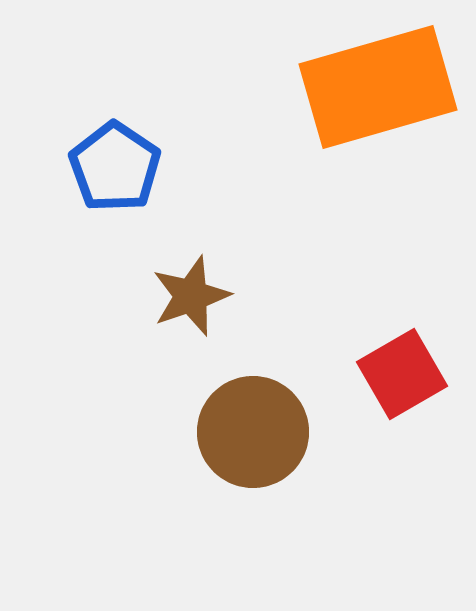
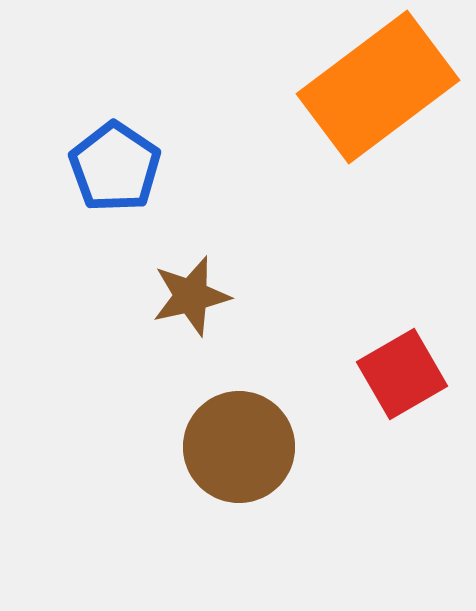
orange rectangle: rotated 21 degrees counterclockwise
brown star: rotated 6 degrees clockwise
brown circle: moved 14 px left, 15 px down
